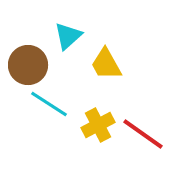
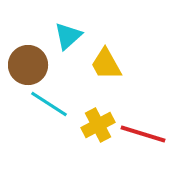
red line: rotated 18 degrees counterclockwise
